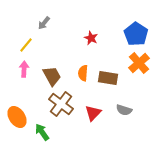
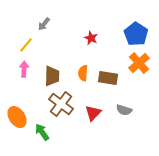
gray arrow: moved 1 px down
brown trapezoid: rotated 30 degrees clockwise
